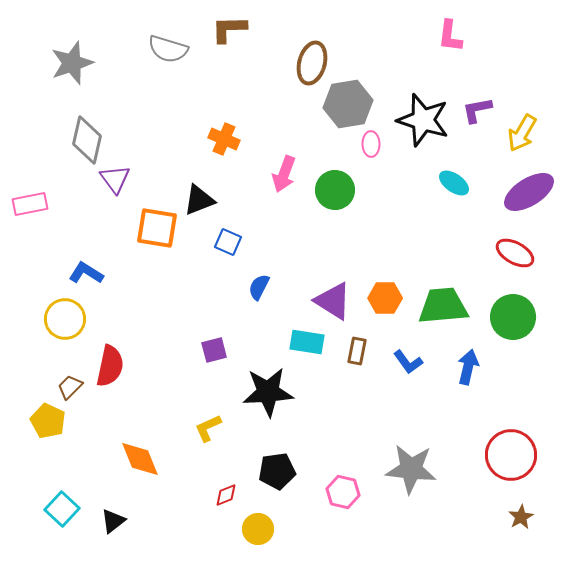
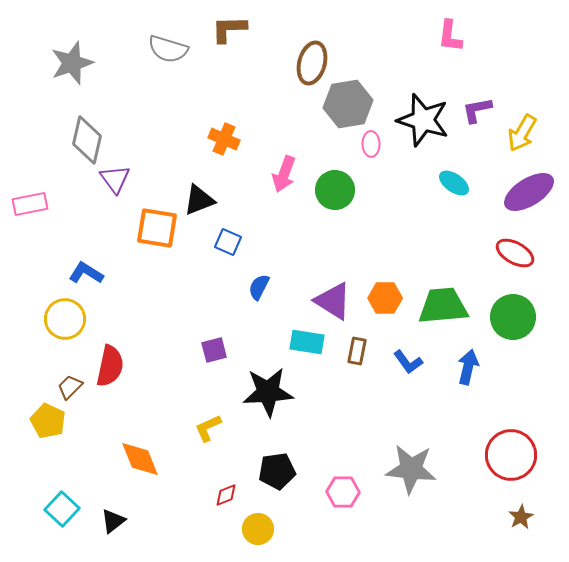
pink hexagon at (343, 492): rotated 12 degrees counterclockwise
